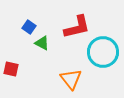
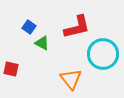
cyan circle: moved 2 px down
